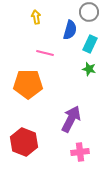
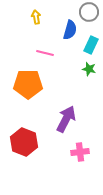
cyan rectangle: moved 1 px right, 1 px down
purple arrow: moved 5 px left
